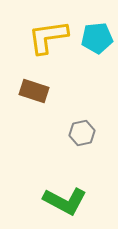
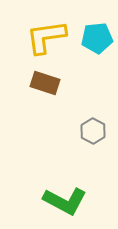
yellow L-shape: moved 2 px left
brown rectangle: moved 11 px right, 8 px up
gray hexagon: moved 11 px right, 2 px up; rotated 20 degrees counterclockwise
